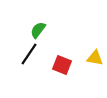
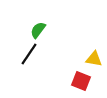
yellow triangle: moved 1 px left, 1 px down
red square: moved 19 px right, 16 px down
